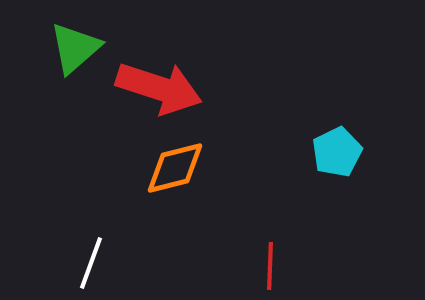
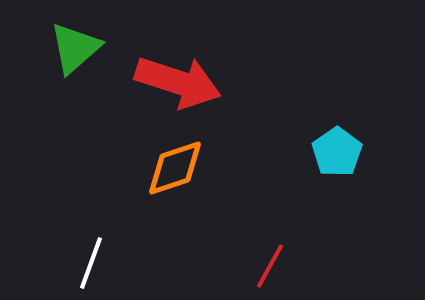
red arrow: moved 19 px right, 6 px up
cyan pentagon: rotated 9 degrees counterclockwise
orange diamond: rotated 4 degrees counterclockwise
red line: rotated 27 degrees clockwise
